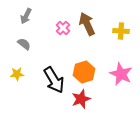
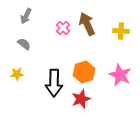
pink star: moved 1 px left, 1 px down
black arrow: moved 3 px down; rotated 32 degrees clockwise
